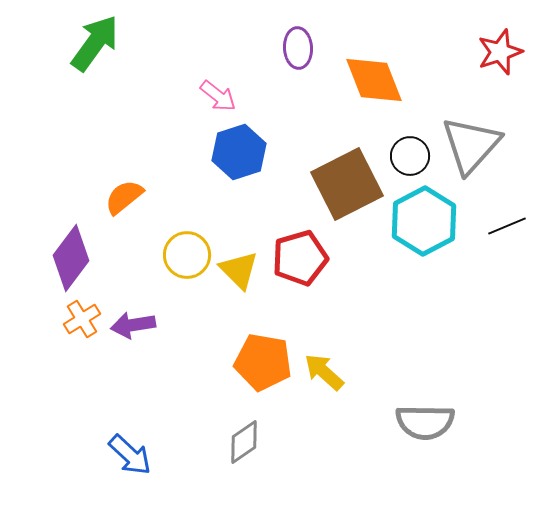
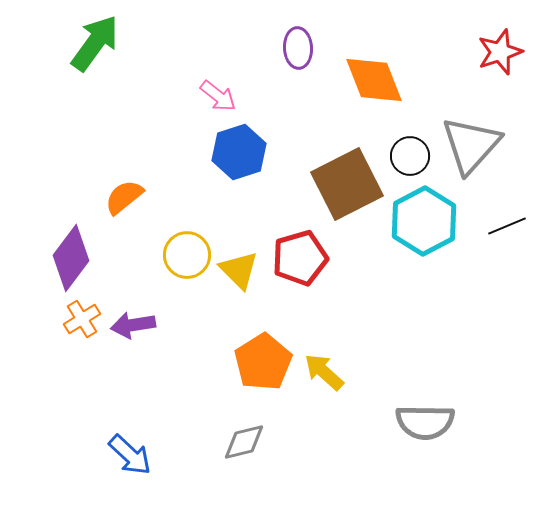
orange pentagon: rotated 30 degrees clockwise
gray diamond: rotated 21 degrees clockwise
